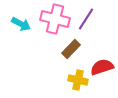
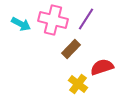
pink cross: moved 2 px left, 1 px down
yellow cross: moved 4 px down; rotated 24 degrees clockwise
